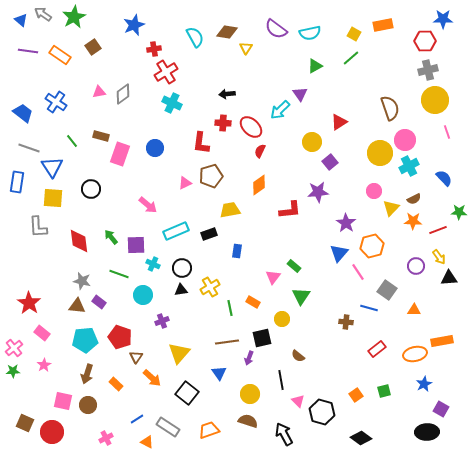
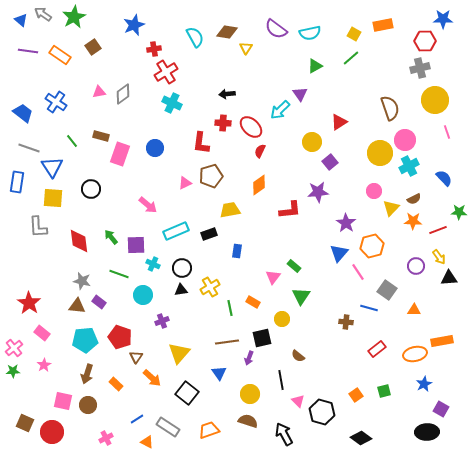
gray cross at (428, 70): moved 8 px left, 2 px up
